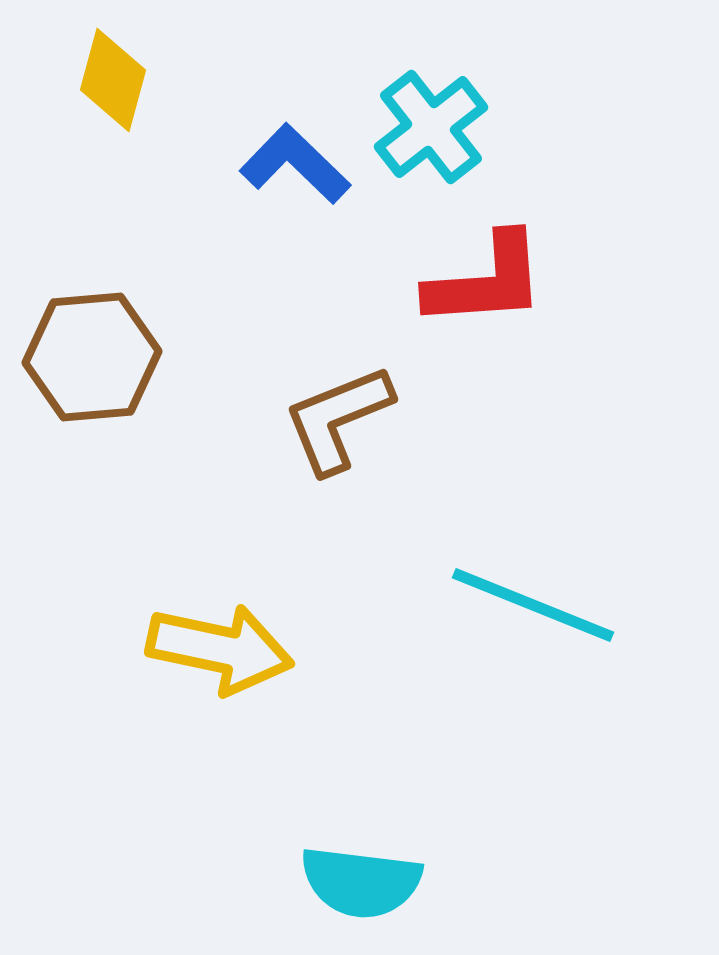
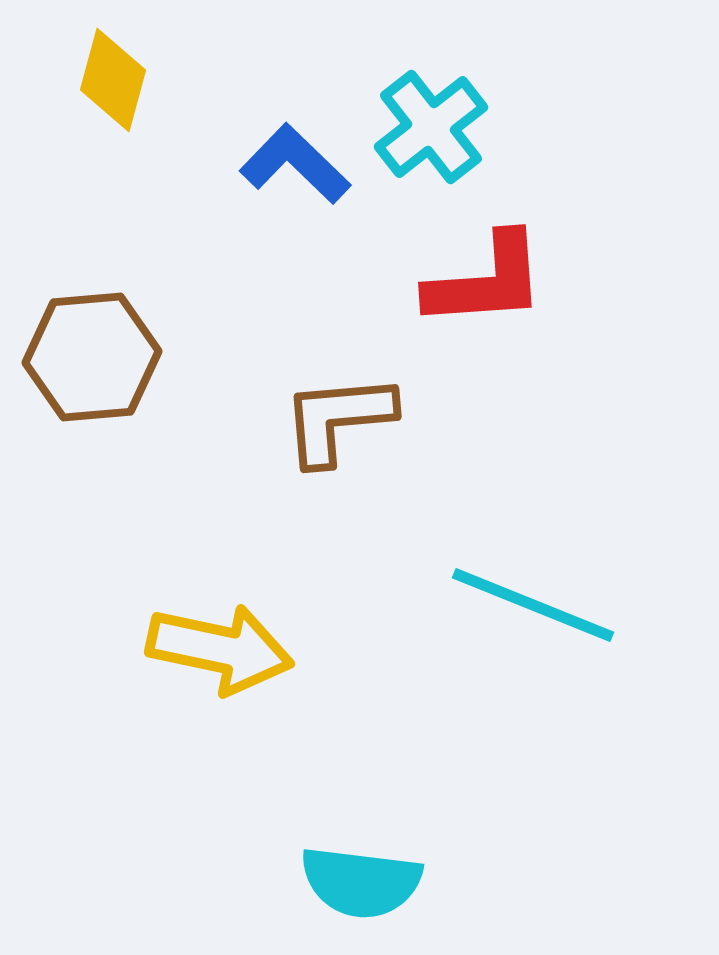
brown L-shape: rotated 17 degrees clockwise
